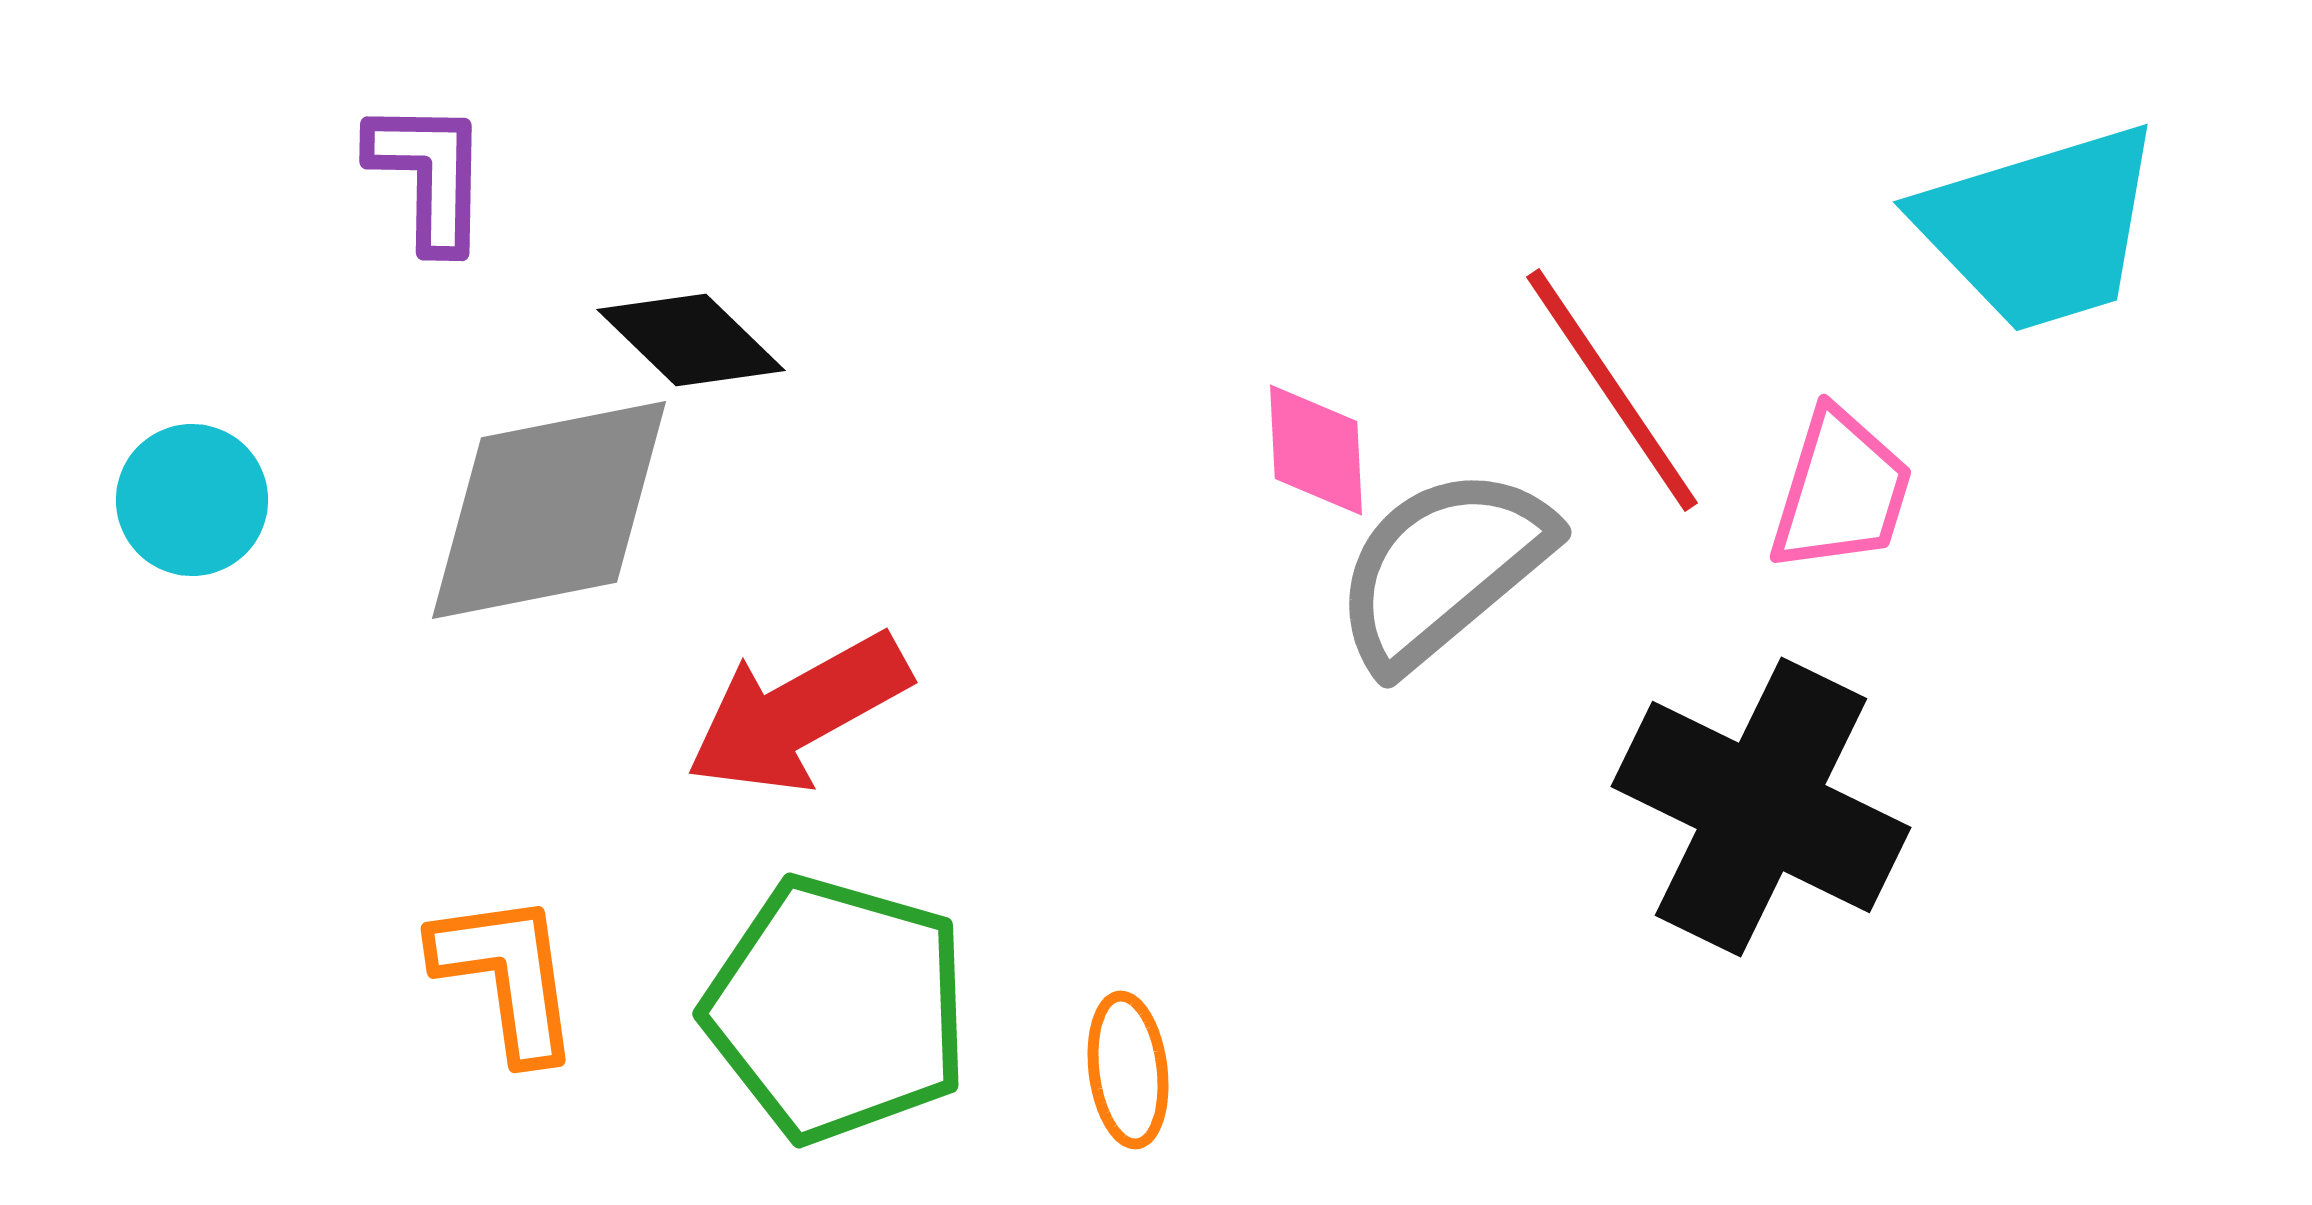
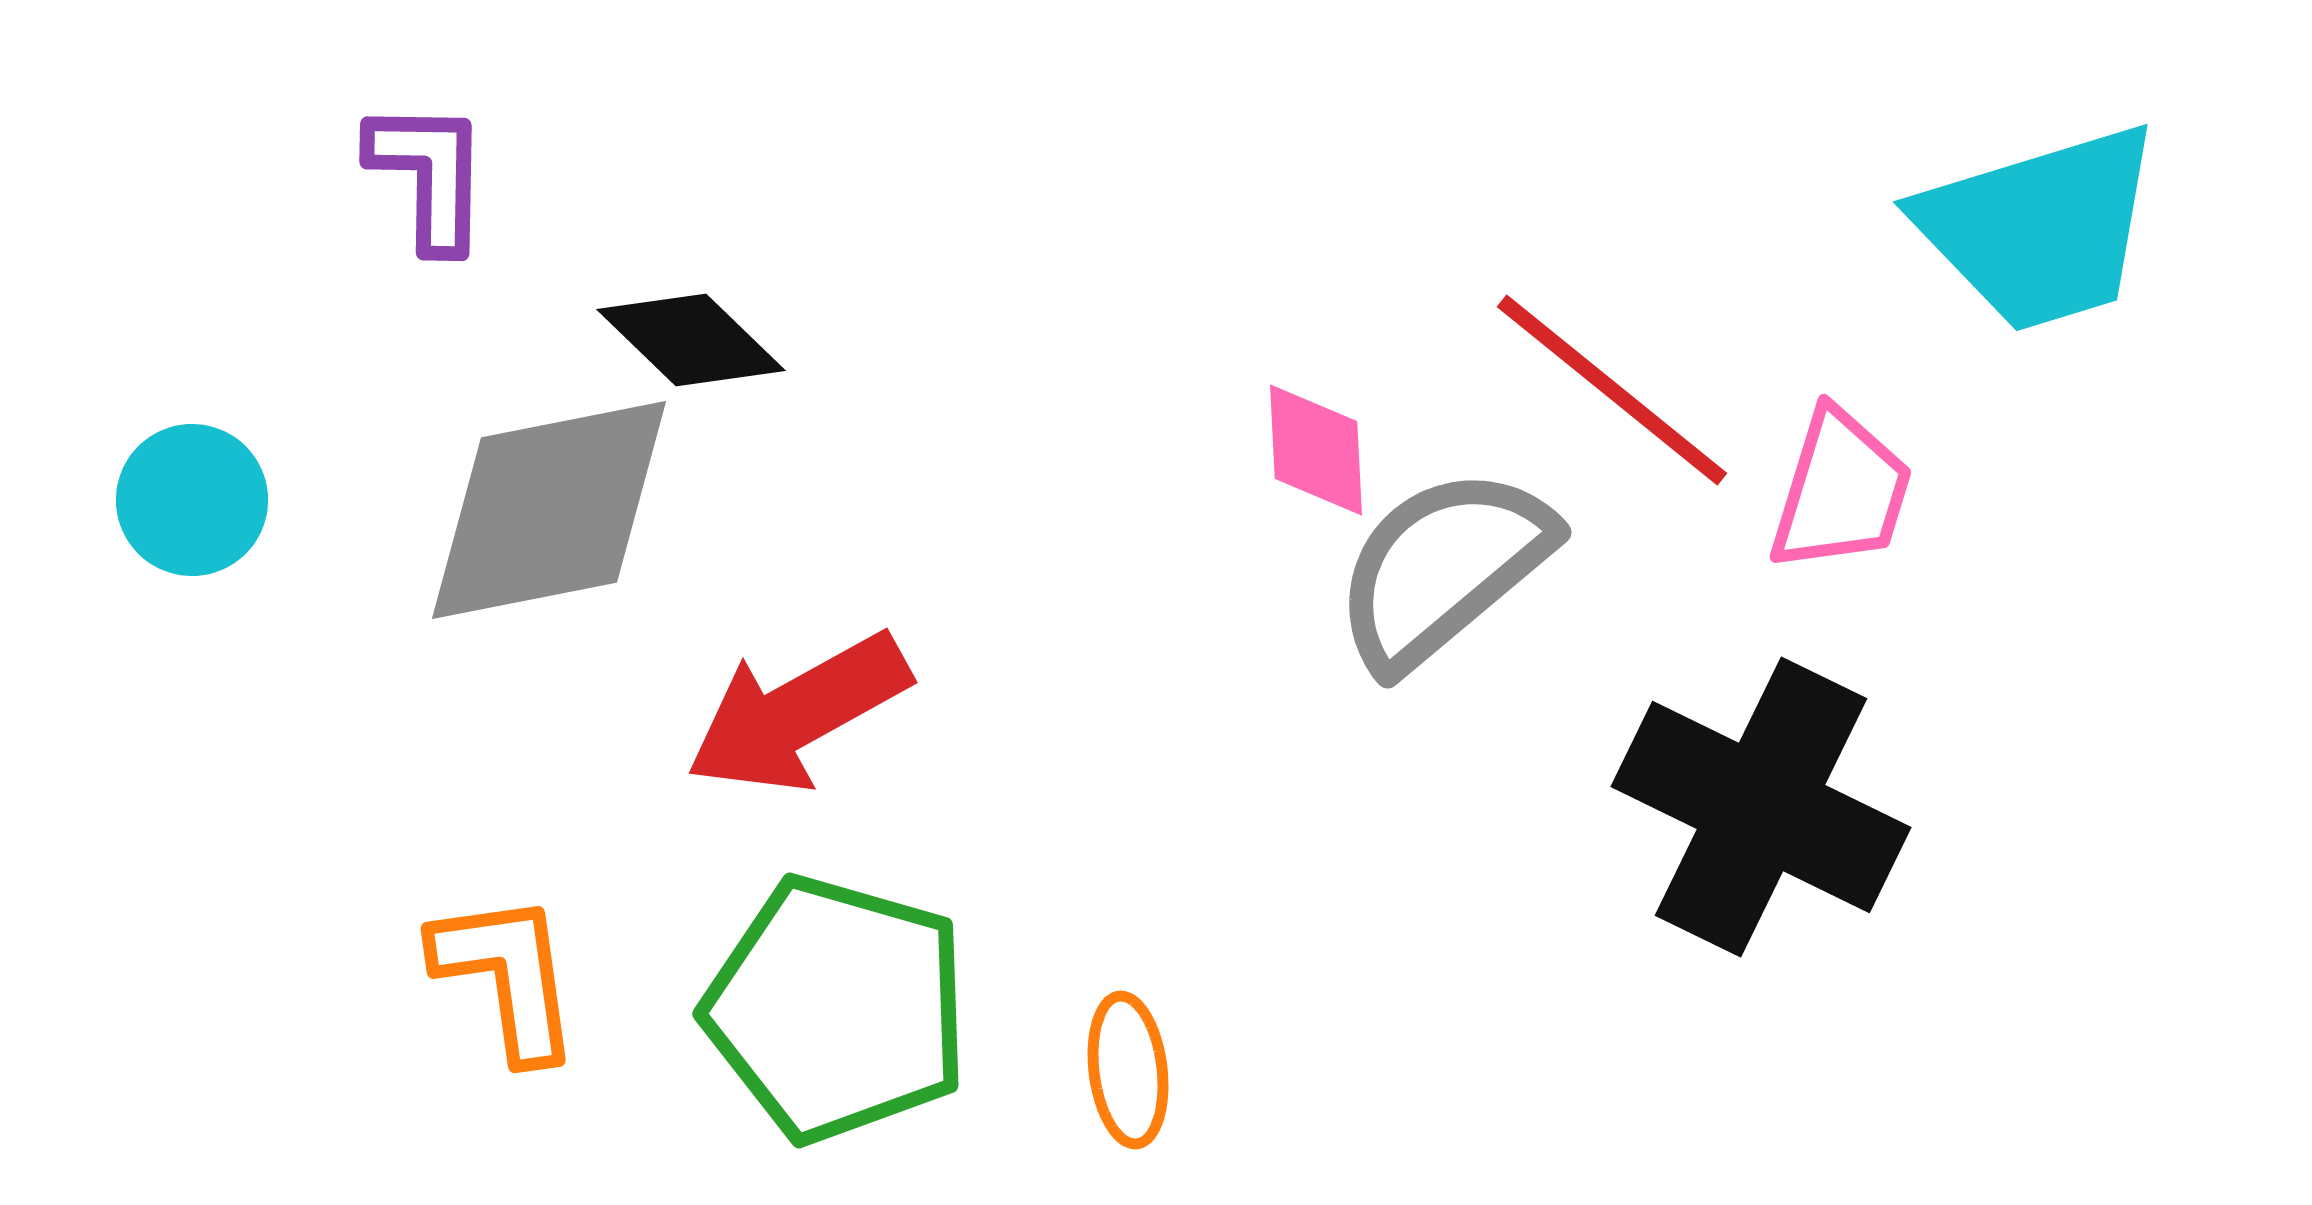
red line: rotated 17 degrees counterclockwise
